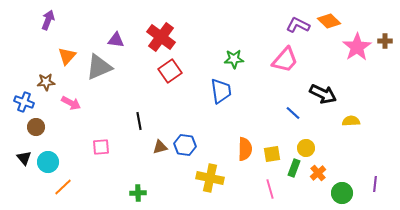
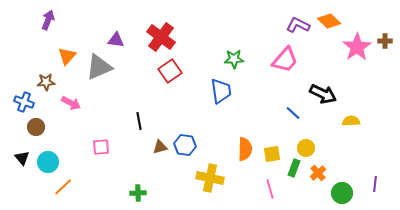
black triangle: moved 2 px left
